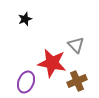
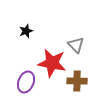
black star: moved 1 px right, 12 px down
brown cross: rotated 24 degrees clockwise
